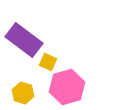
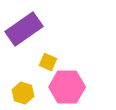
purple rectangle: moved 11 px up; rotated 72 degrees counterclockwise
pink hexagon: rotated 16 degrees clockwise
